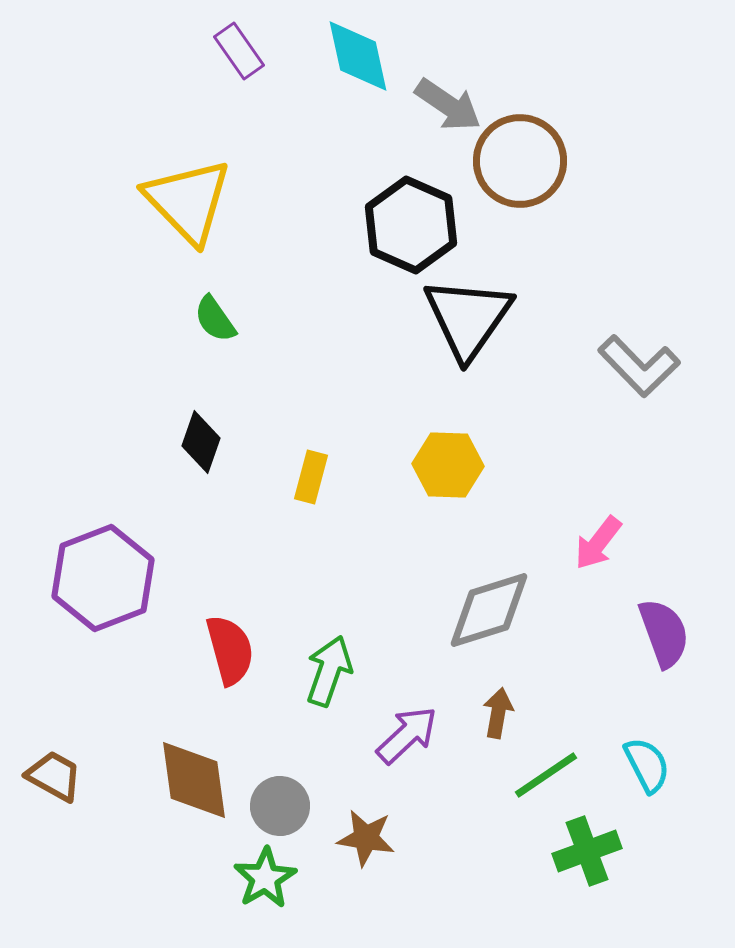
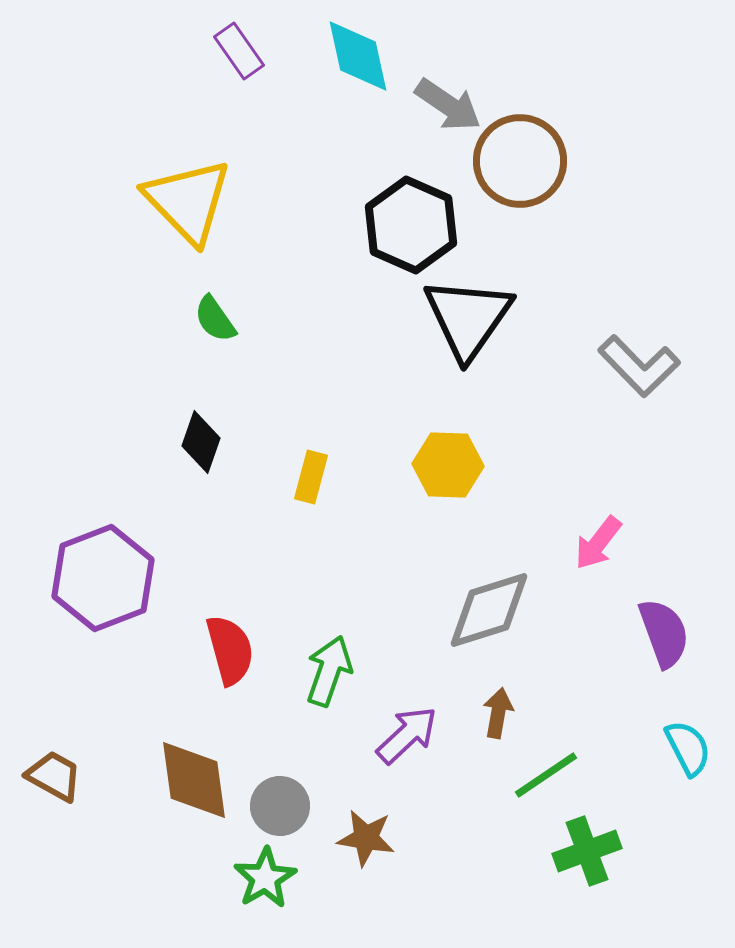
cyan semicircle: moved 41 px right, 17 px up
